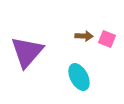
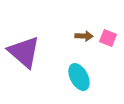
pink square: moved 1 px right, 1 px up
purple triangle: moved 3 px left; rotated 30 degrees counterclockwise
